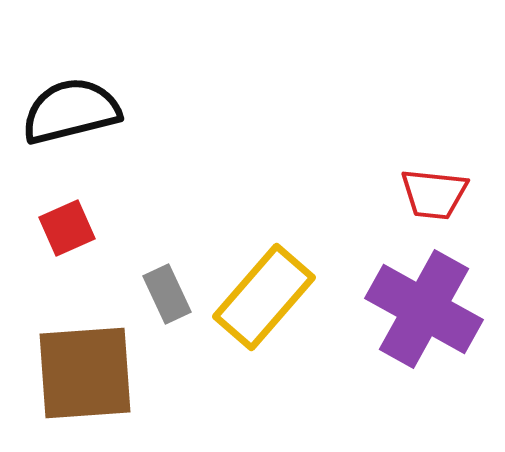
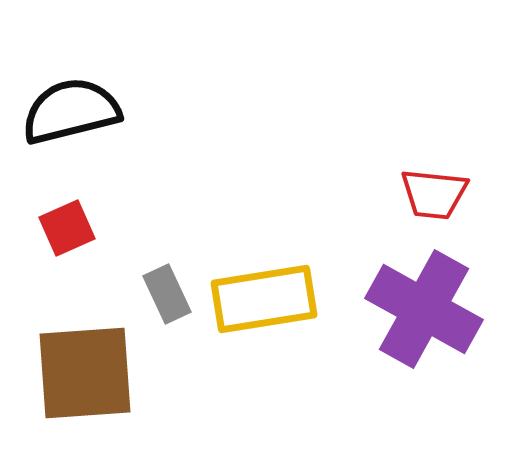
yellow rectangle: moved 2 px down; rotated 40 degrees clockwise
